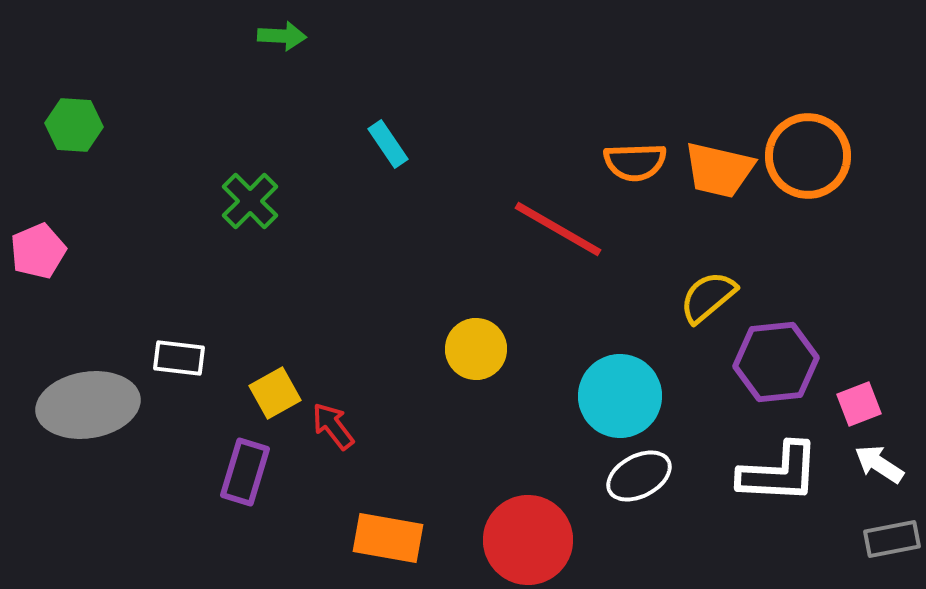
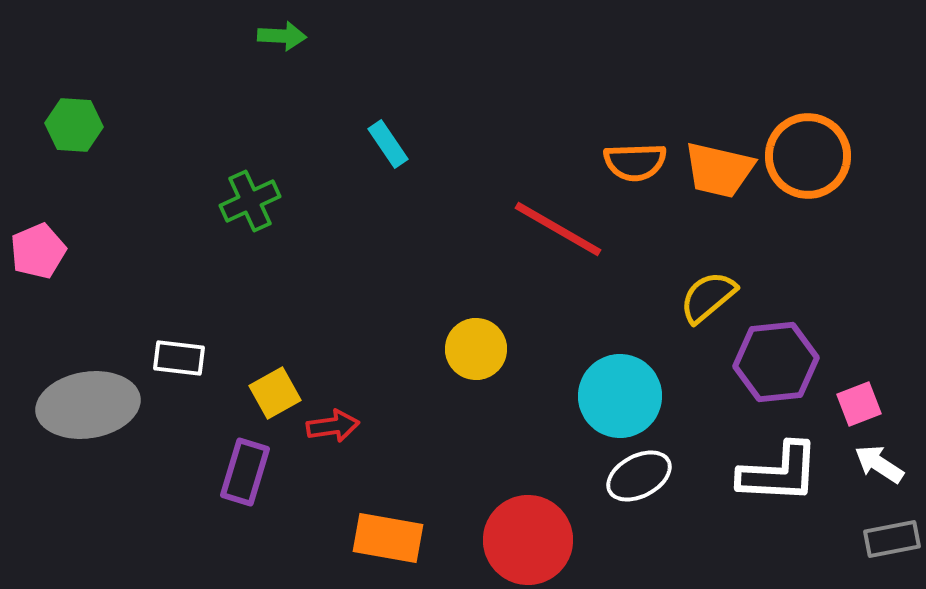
green cross: rotated 20 degrees clockwise
red arrow: rotated 120 degrees clockwise
